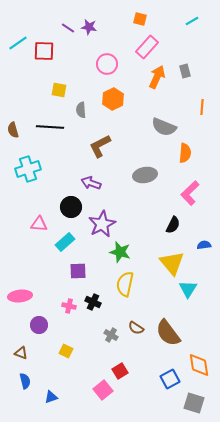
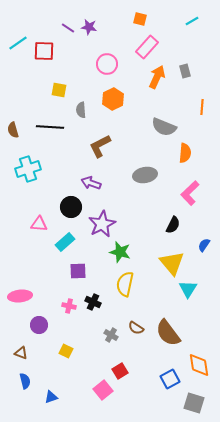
blue semicircle at (204, 245): rotated 48 degrees counterclockwise
